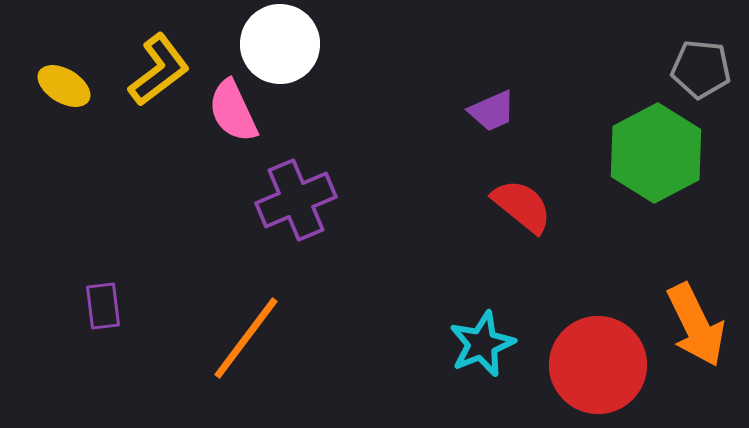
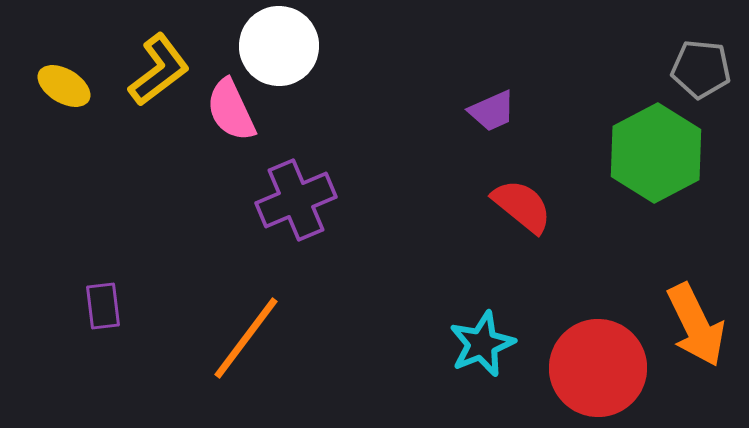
white circle: moved 1 px left, 2 px down
pink semicircle: moved 2 px left, 1 px up
red circle: moved 3 px down
